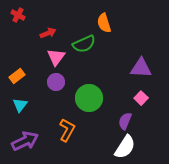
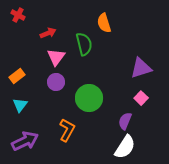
green semicircle: rotated 80 degrees counterclockwise
purple triangle: rotated 20 degrees counterclockwise
